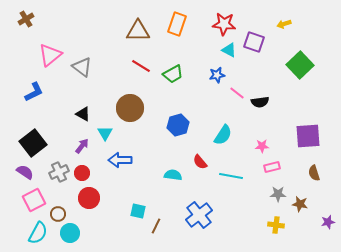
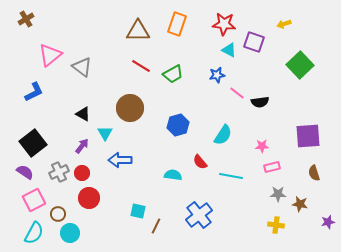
cyan semicircle at (38, 233): moved 4 px left
